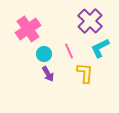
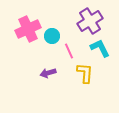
purple cross: rotated 15 degrees clockwise
pink cross: rotated 10 degrees clockwise
cyan L-shape: rotated 90 degrees clockwise
cyan circle: moved 8 px right, 18 px up
purple arrow: moved 1 px up; rotated 105 degrees clockwise
